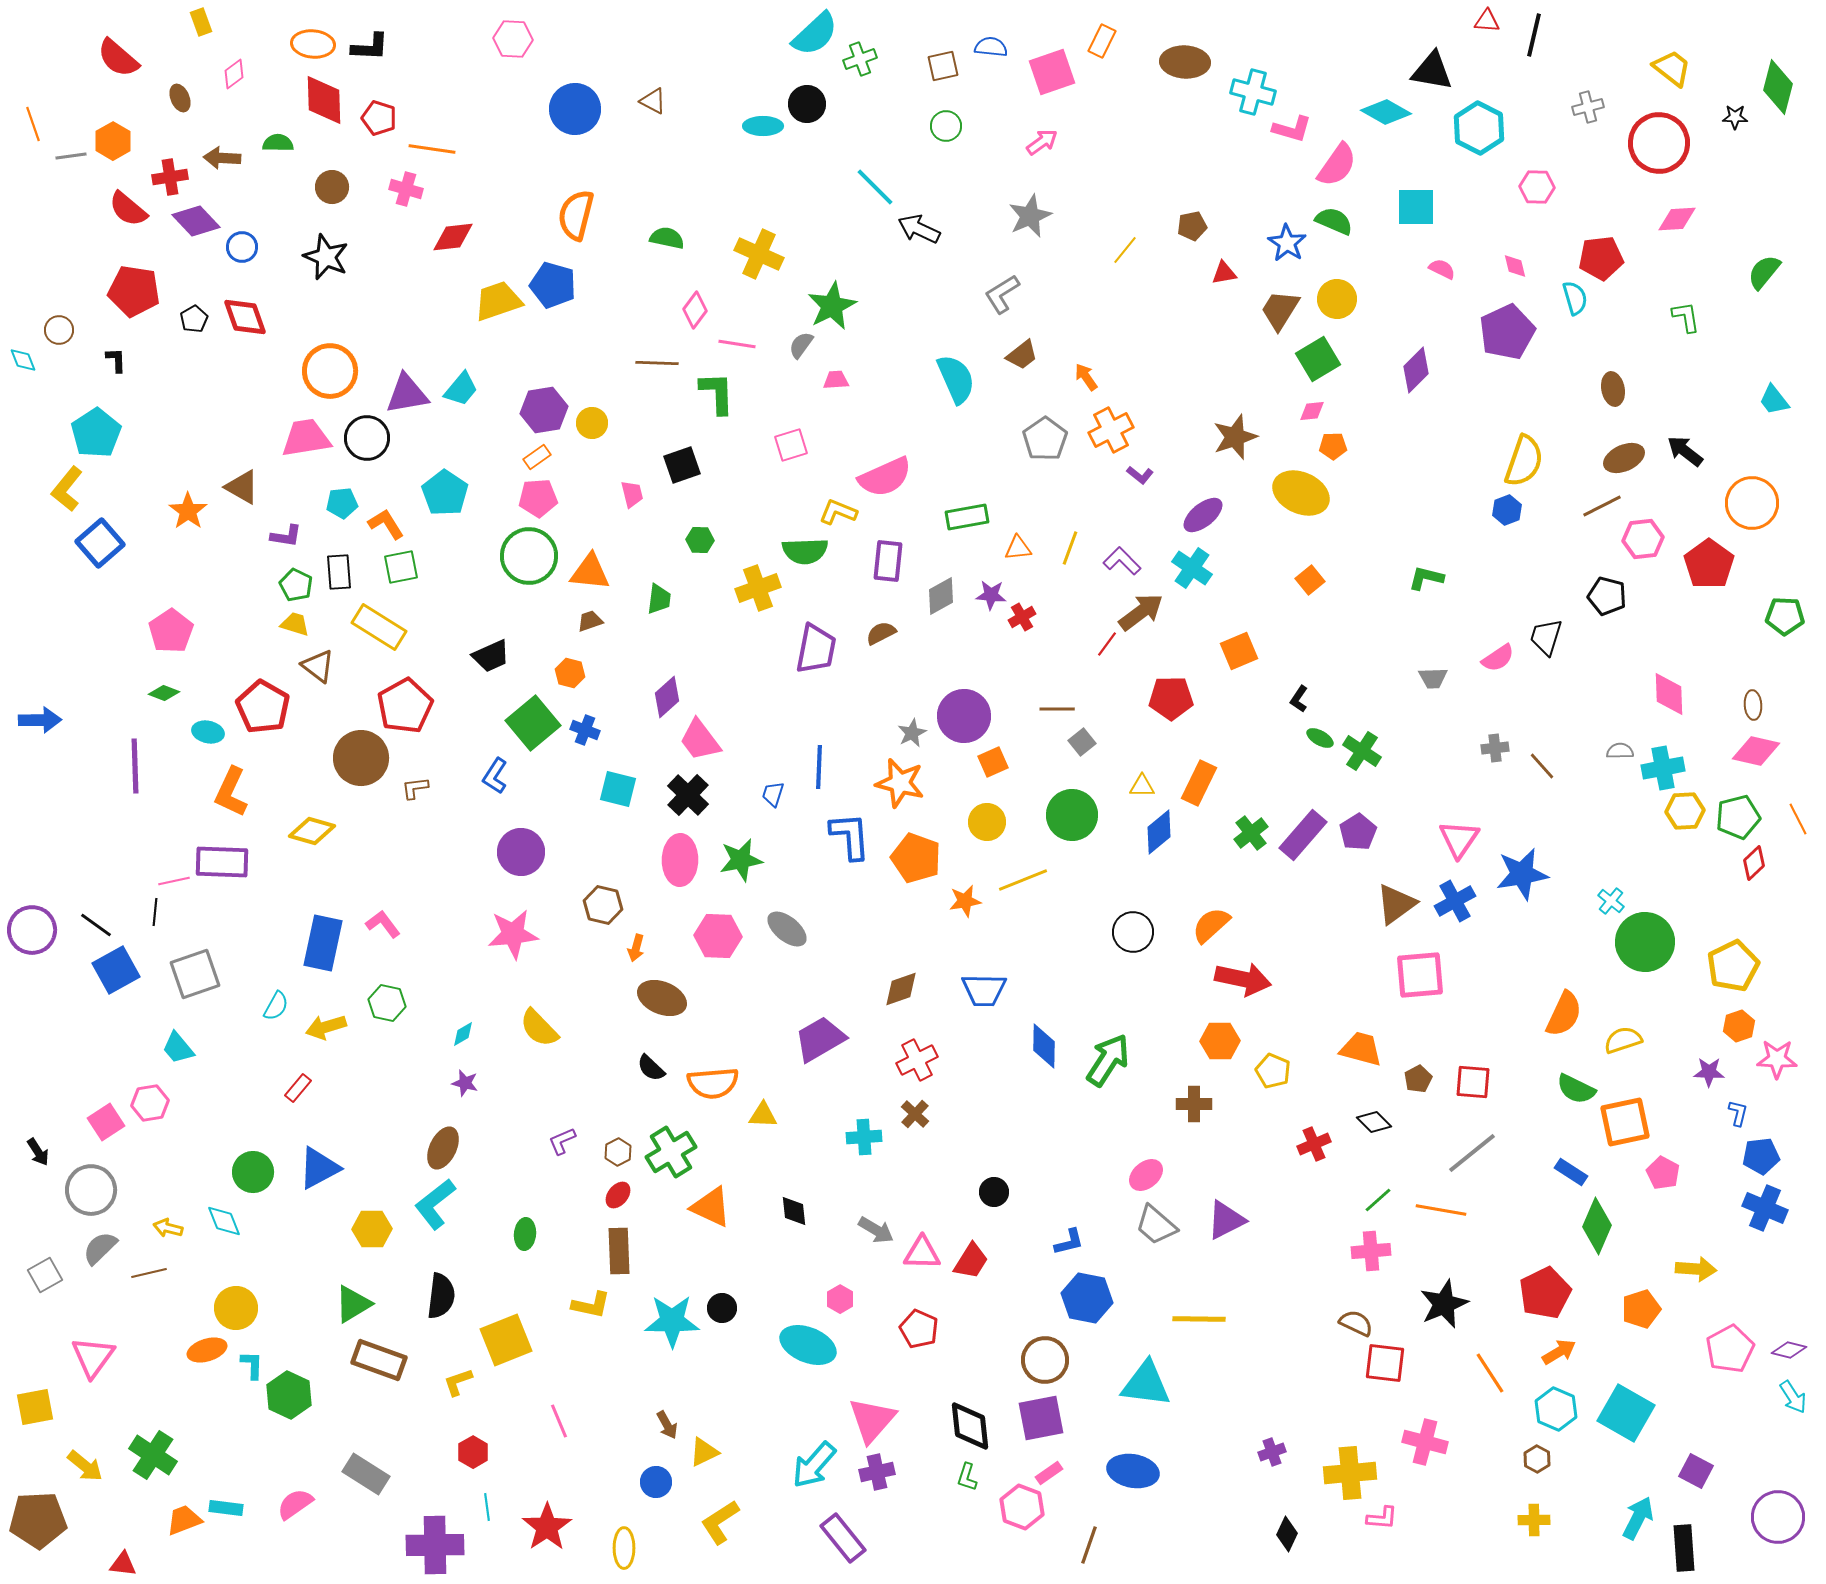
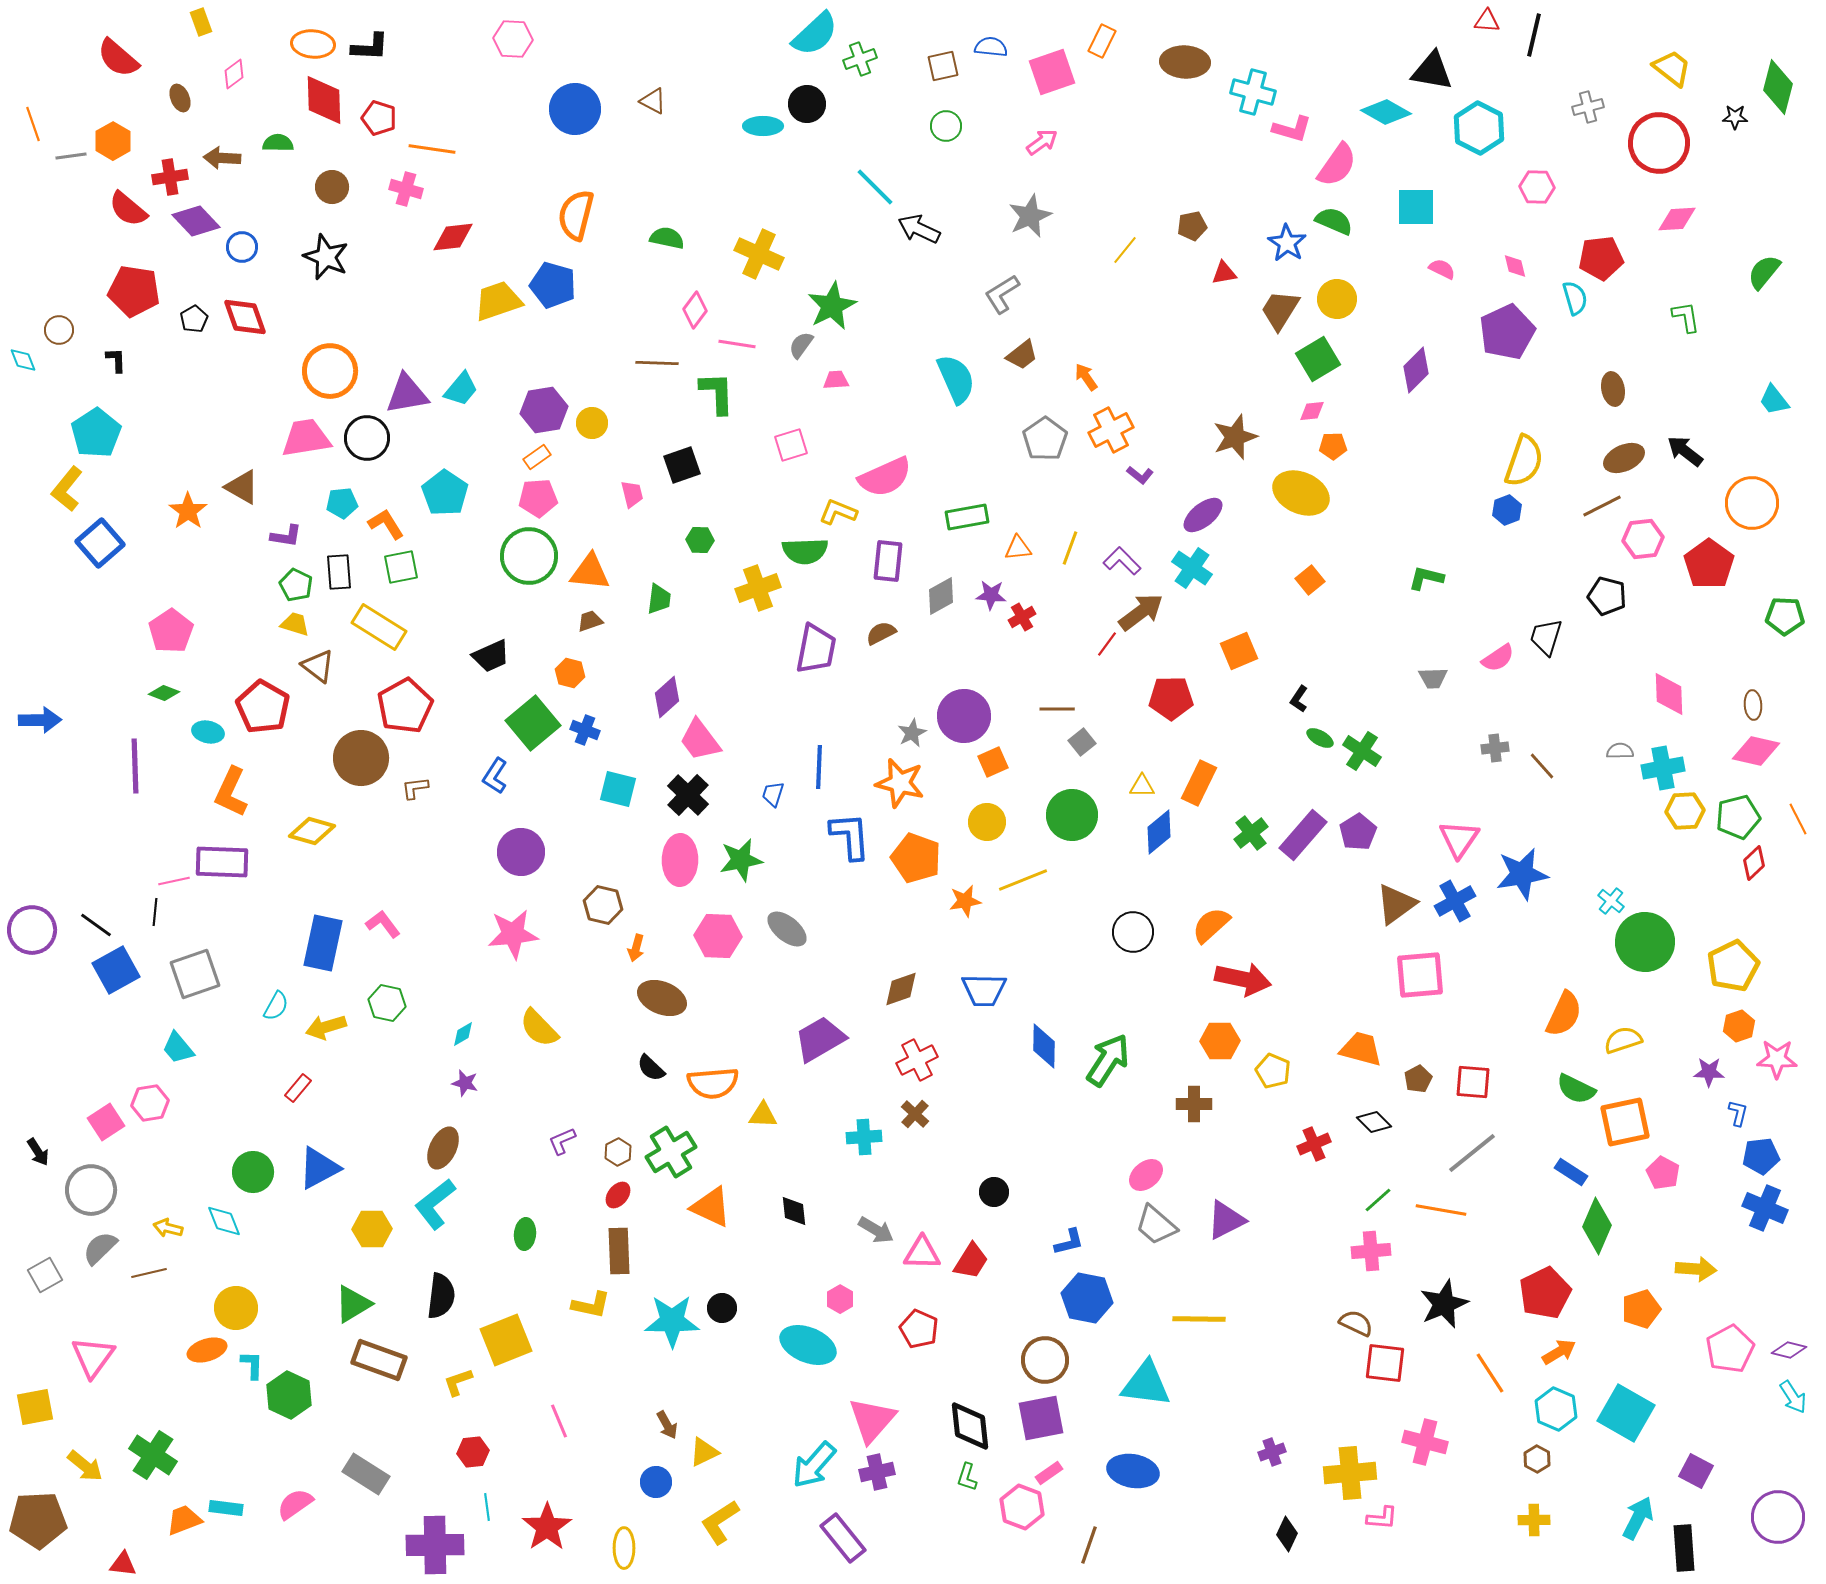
red hexagon at (473, 1452): rotated 24 degrees clockwise
